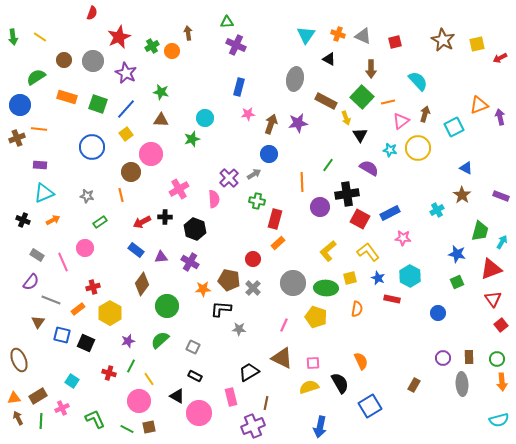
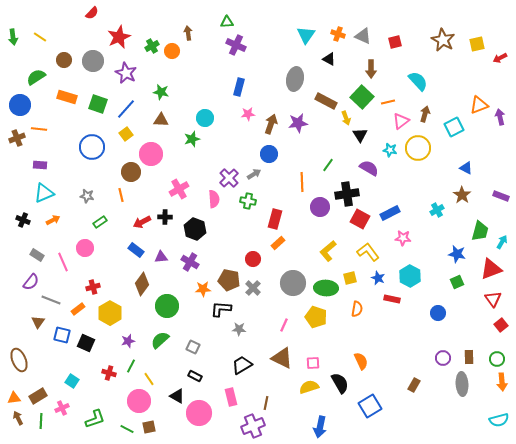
red semicircle at (92, 13): rotated 24 degrees clockwise
green cross at (257, 201): moved 9 px left
black trapezoid at (249, 372): moved 7 px left, 7 px up
green L-shape at (95, 419): rotated 95 degrees clockwise
